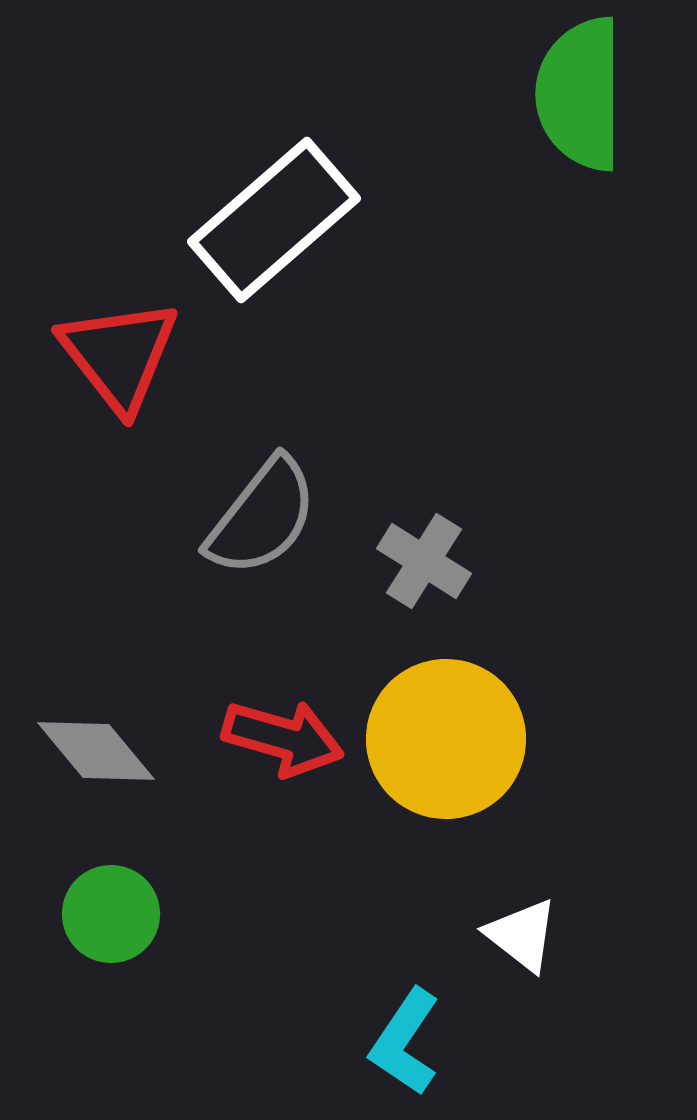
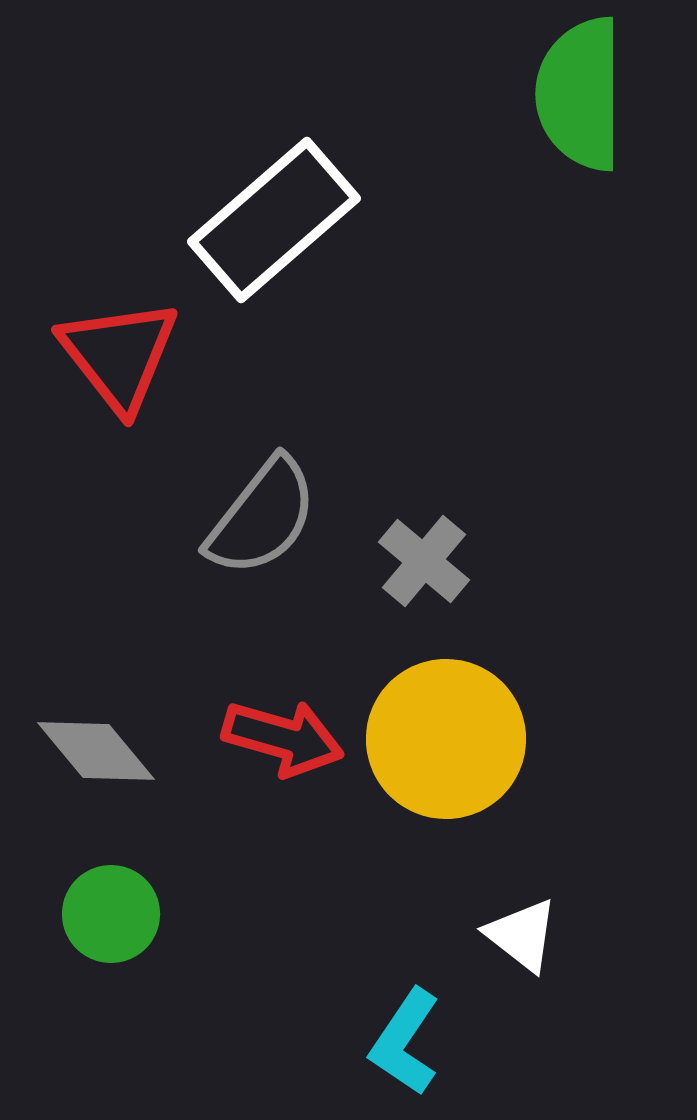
gray cross: rotated 8 degrees clockwise
